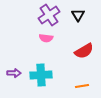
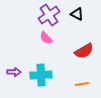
black triangle: moved 1 px left, 1 px up; rotated 32 degrees counterclockwise
pink semicircle: rotated 40 degrees clockwise
purple arrow: moved 1 px up
orange line: moved 2 px up
